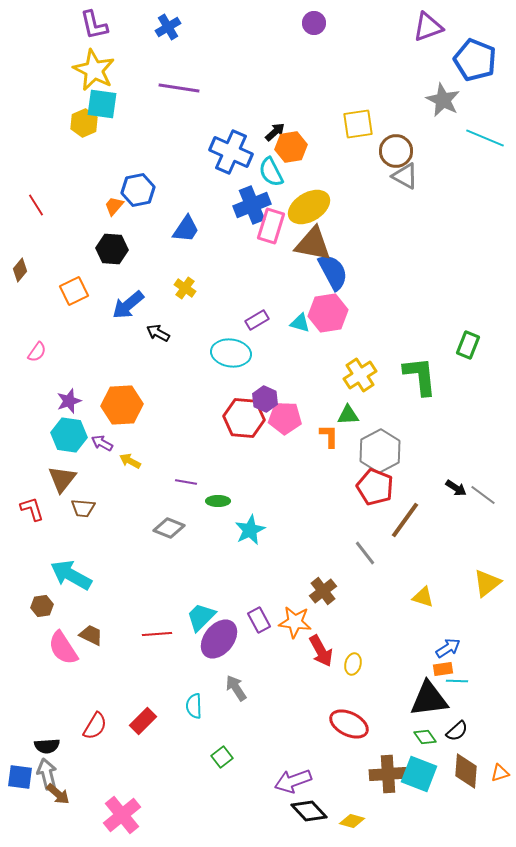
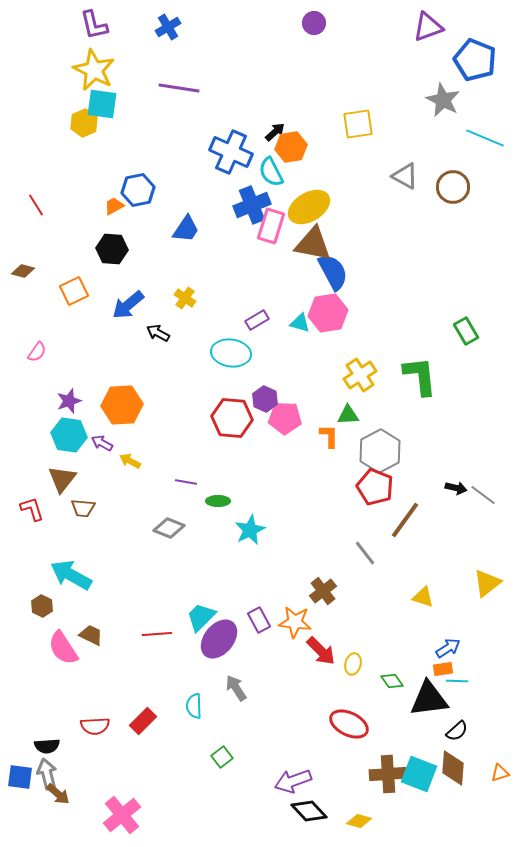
brown circle at (396, 151): moved 57 px right, 36 px down
orange trapezoid at (114, 206): rotated 20 degrees clockwise
brown diamond at (20, 270): moved 3 px right, 1 px down; rotated 65 degrees clockwise
yellow cross at (185, 288): moved 10 px down
green rectangle at (468, 345): moved 2 px left, 14 px up; rotated 52 degrees counterclockwise
red hexagon at (244, 418): moved 12 px left
black arrow at (456, 488): rotated 20 degrees counterclockwise
brown hexagon at (42, 606): rotated 25 degrees counterclockwise
red arrow at (321, 651): rotated 16 degrees counterclockwise
red semicircle at (95, 726): rotated 56 degrees clockwise
green diamond at (425, 737): moved 33 px left, 56 px up
brown diamond at (466, 771): moved 13 px left, 3 px up
yellow diamond at (352, 821): moved 7 px right
